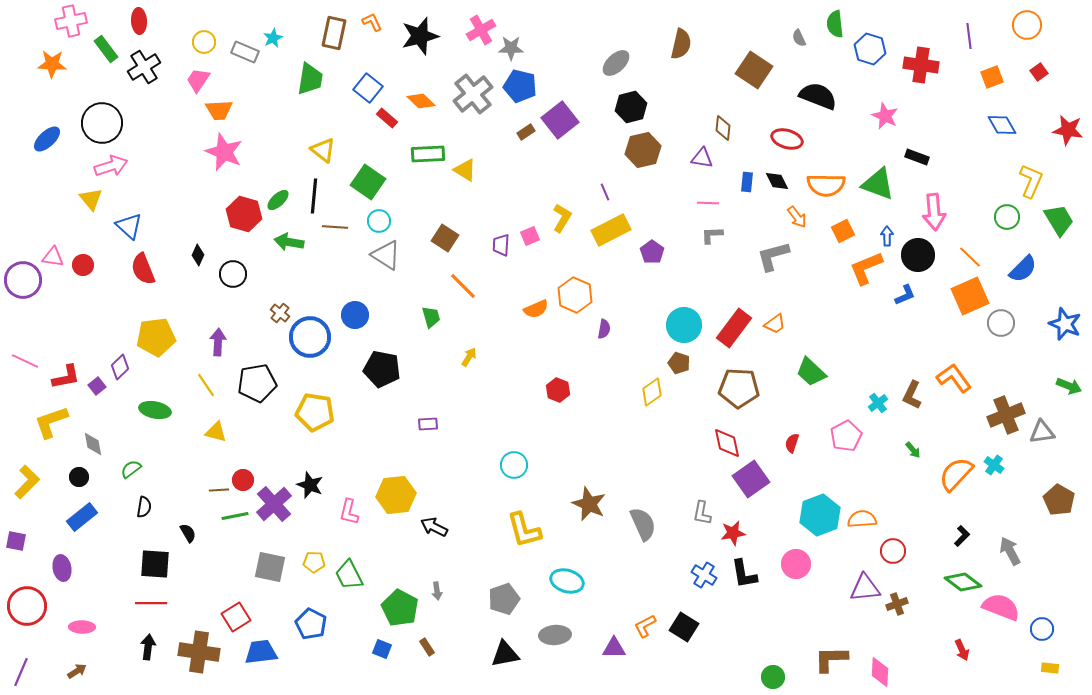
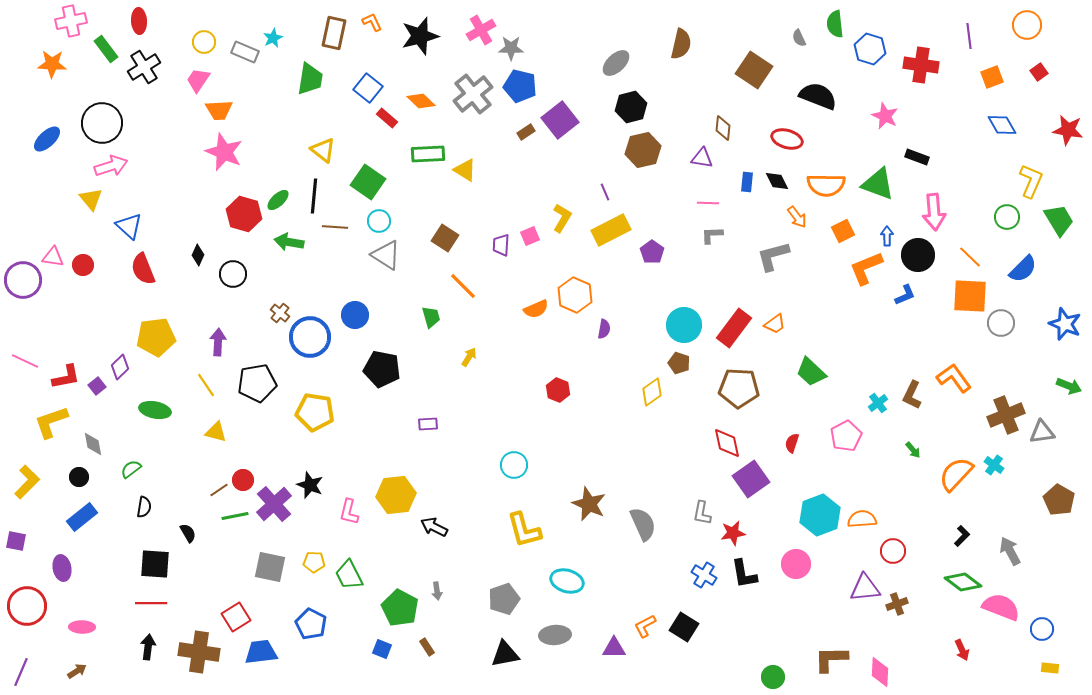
orange square at (970, 296): rotated 27 degrees clockwise
brown line at (219, 490): rotated 30 degrees counterclockwise
